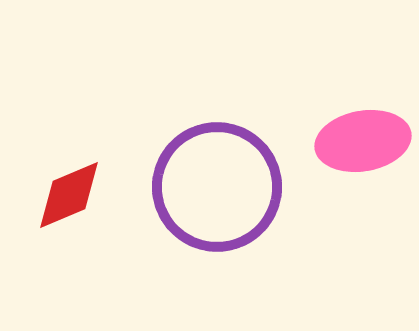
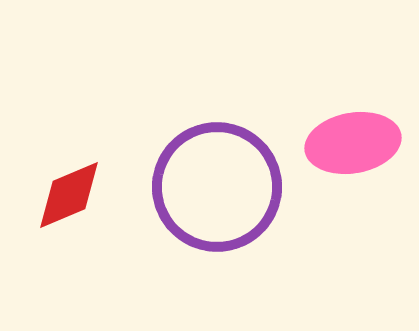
pink ellipse: moved 10 px left, 2 px down
